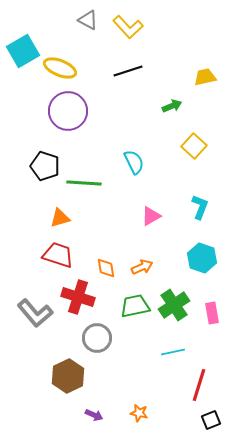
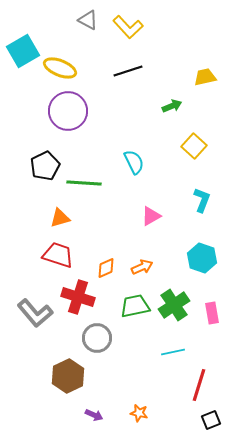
black pentagon: rotated 28 degrees clockwise
cyan L-shape: moved 2 px right, 7 px up
orange diamond: rotated 75 degrees clockwise
